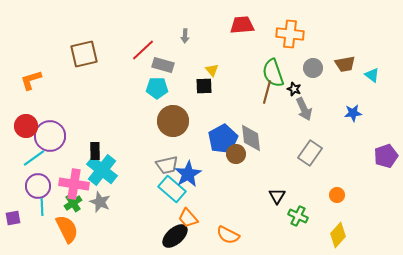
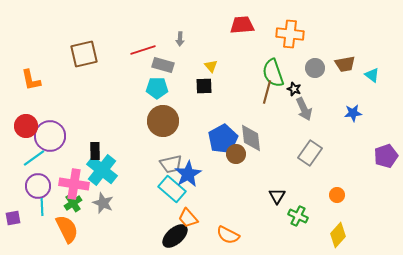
gray arrow at (185, 36): moved 5 px left, 3 px down
red line at (143, 50): rotated 25 degrees clockwise
gray circle at (313, 68): moved 2 px right
yellow triangle at (212, 70): moved 1 px left, 4 px up
orange L-shape at (31, 80): rotated 85 degrees counterclockwise
brown circle at (173, 121): moved 10 px left
gray trapezoid at (167, 165): moved 4 px right, 1 px up
gray star at (100, 202): moved 3 px right, 1 px down
